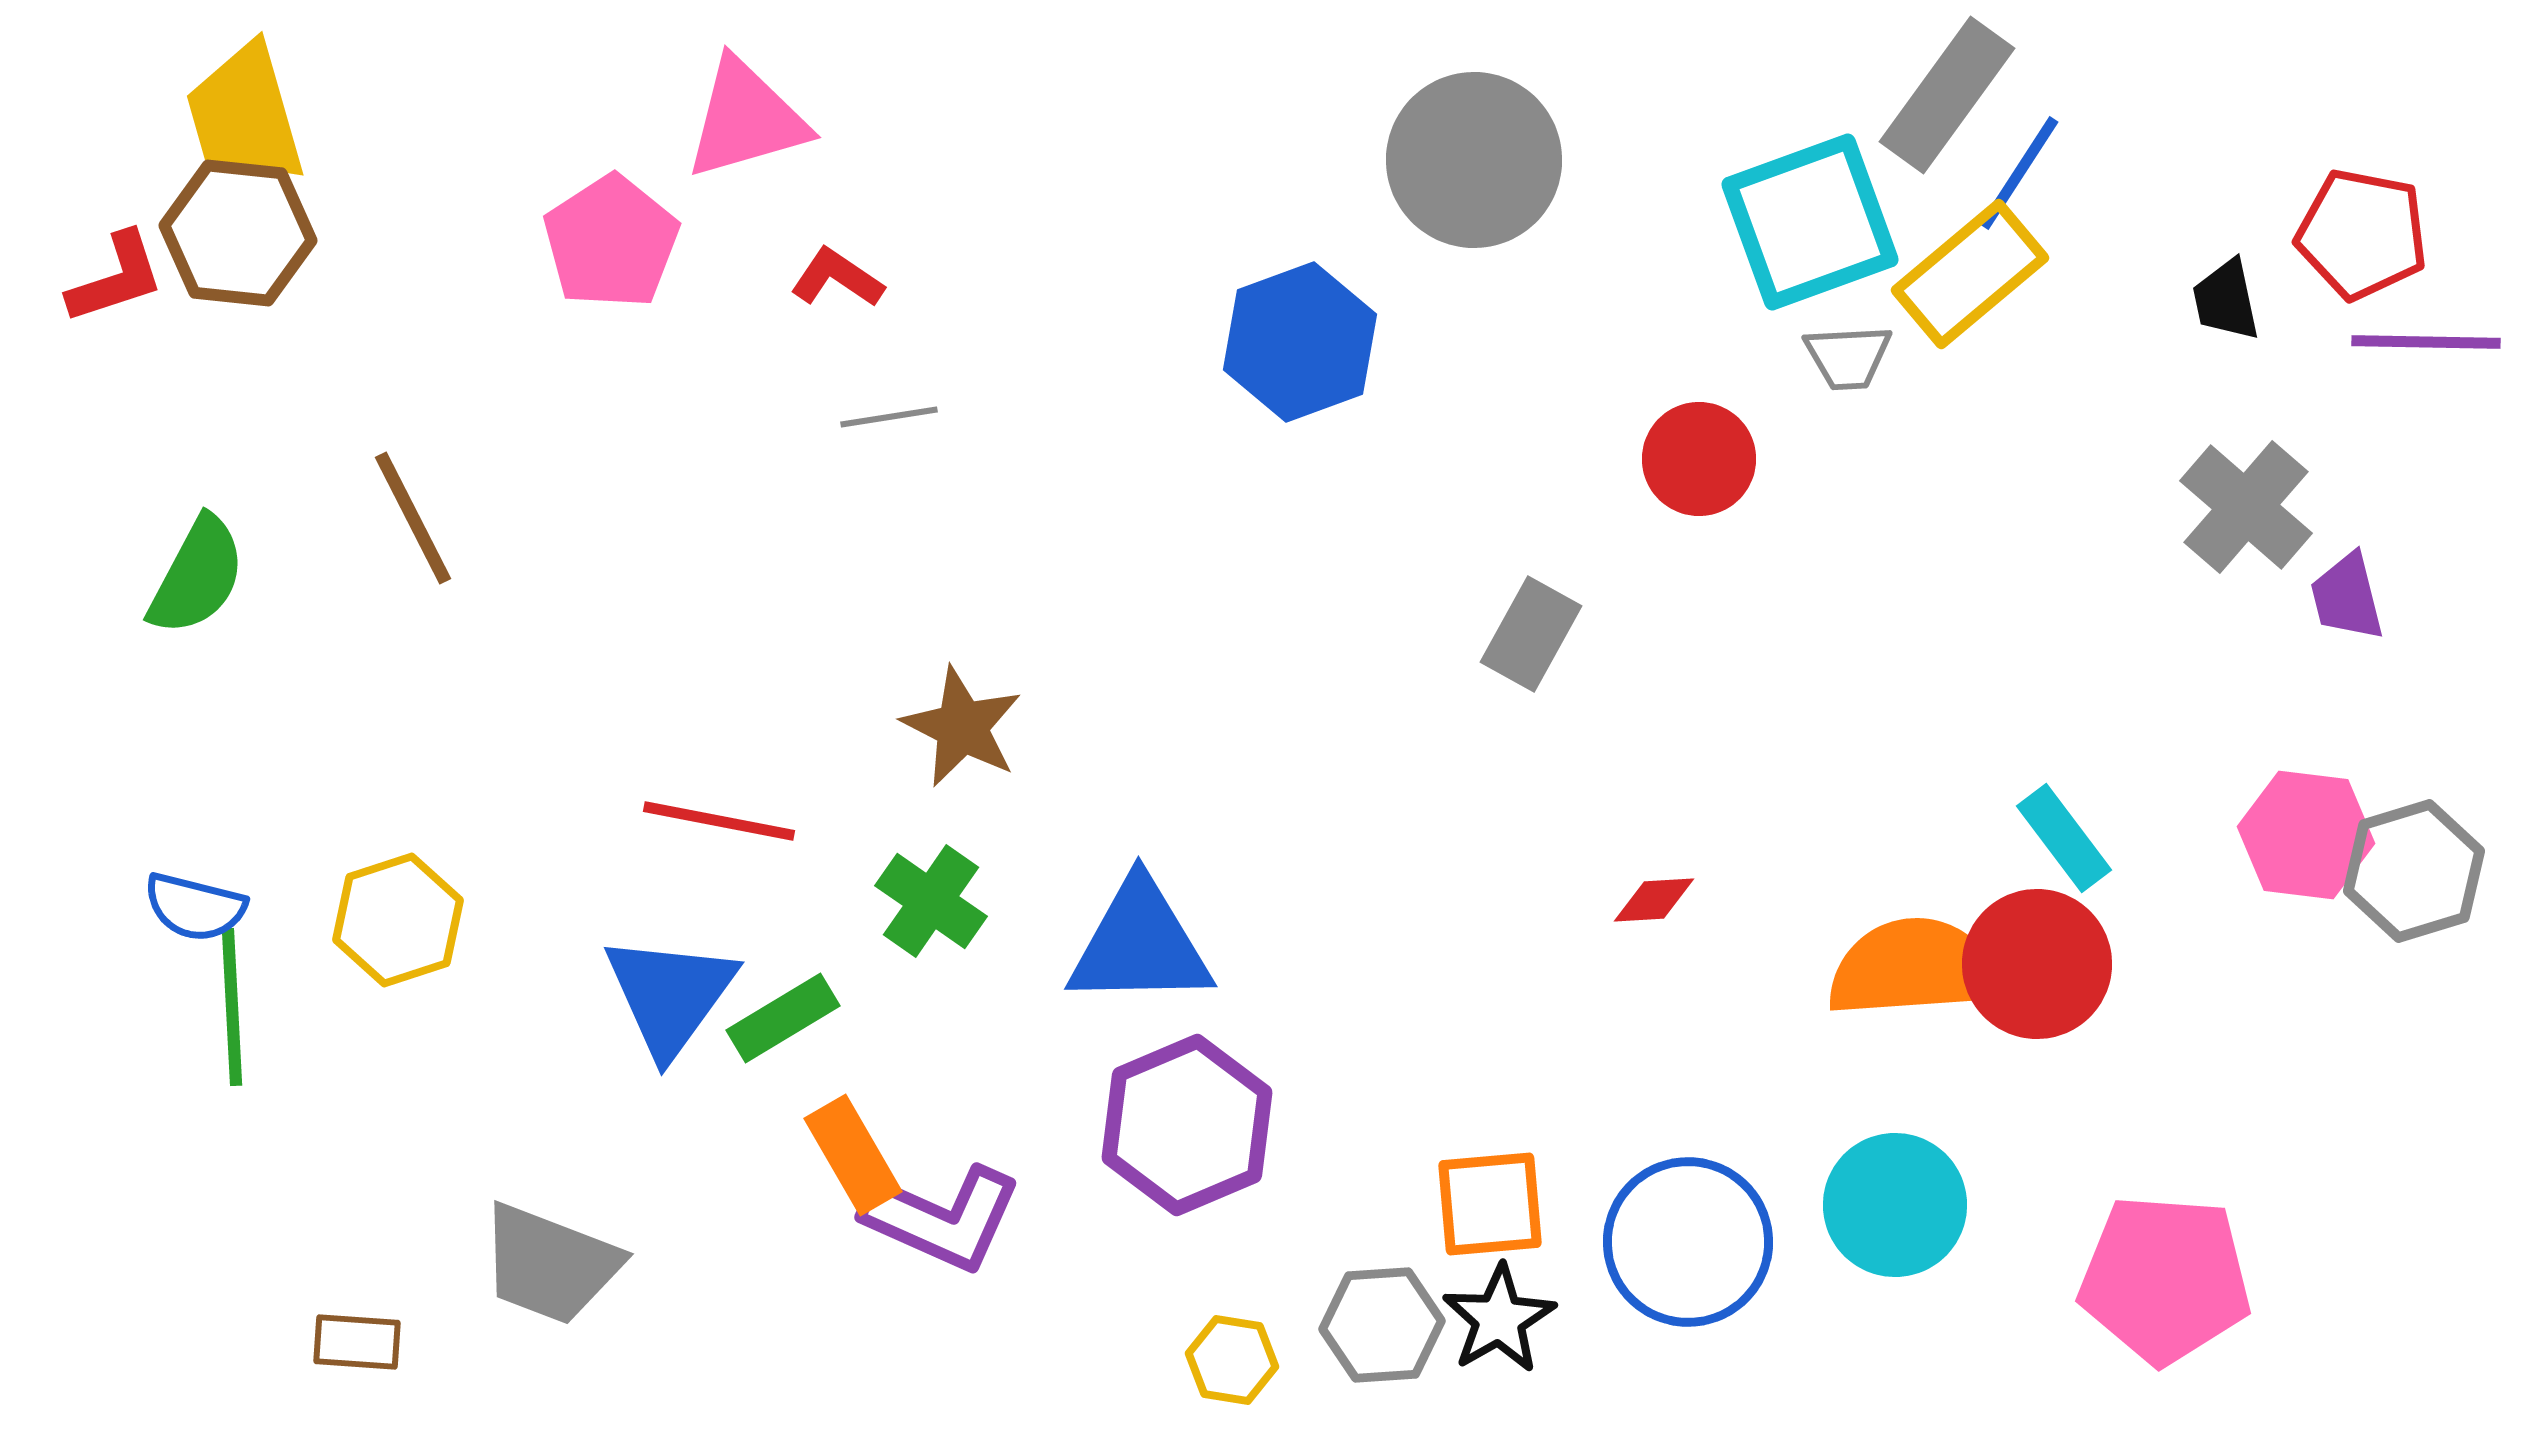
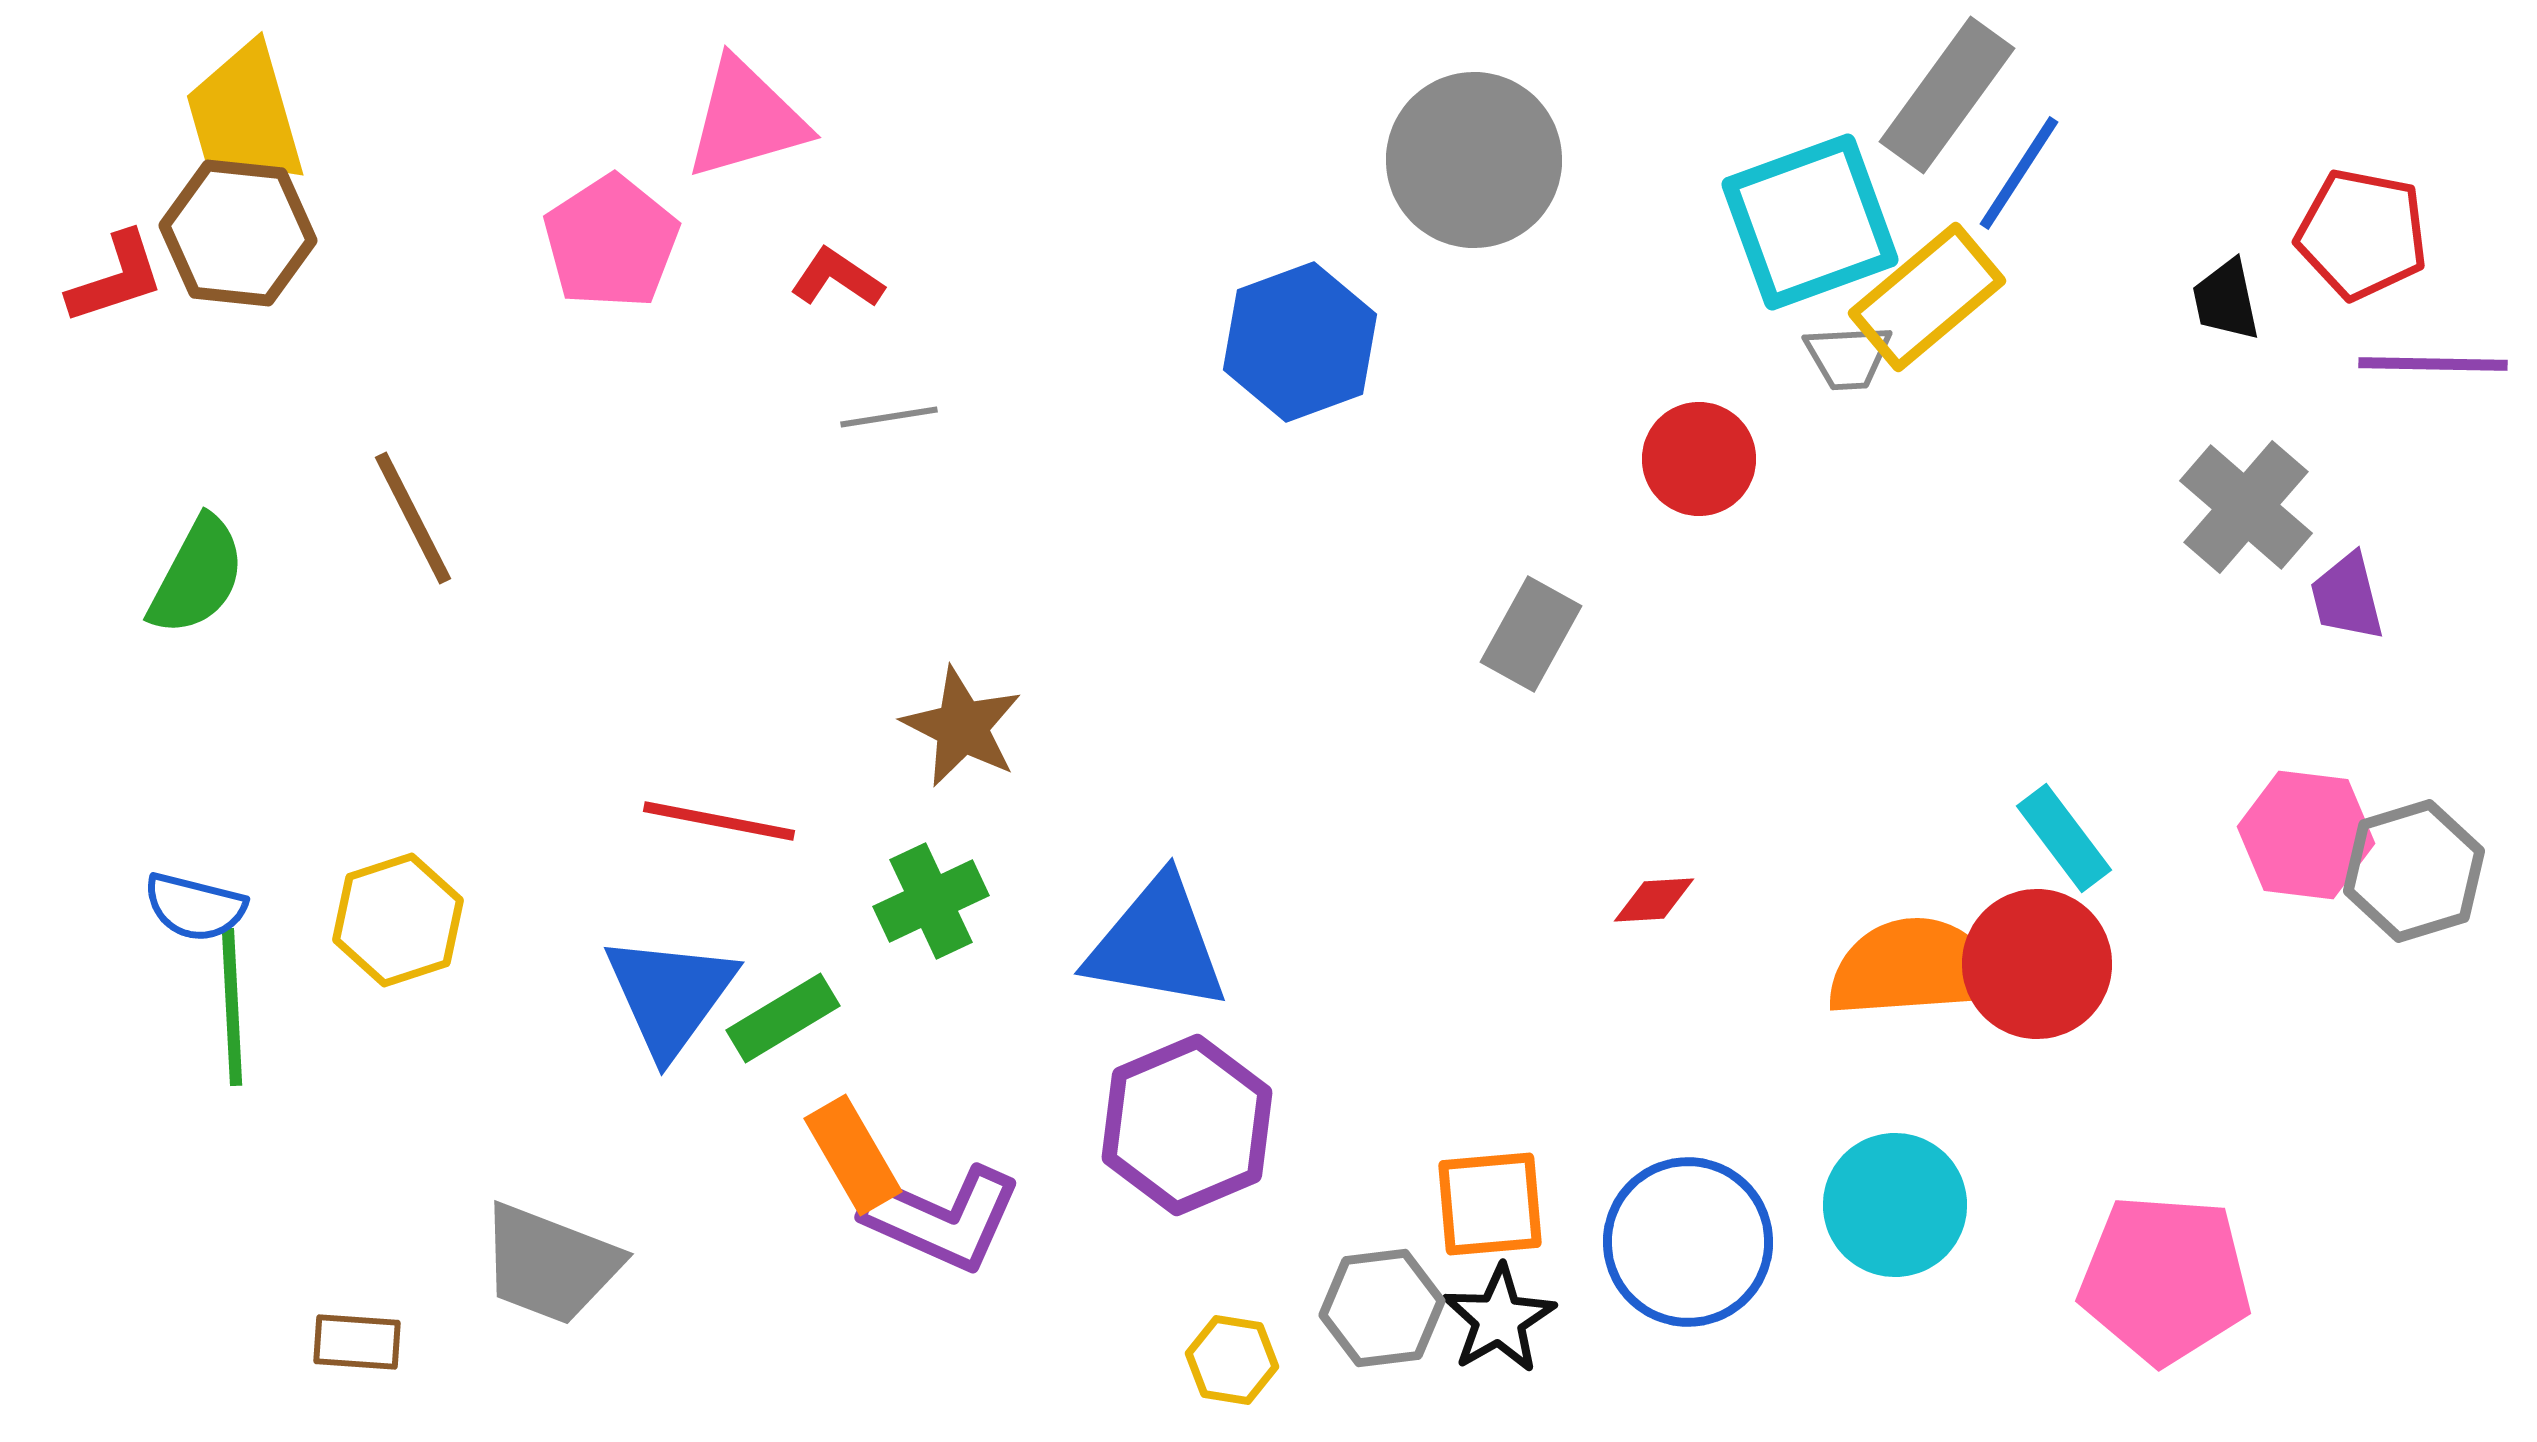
yellow rectangle at (1970, 274): moved 43 px left, 23 px down
purple line at (2426, 342): moved 7 px right, 22 px down
green cross at (931, 901): rotated 30 degrees clockwise
blue triangle at (1140, 944): moved 17 px right; rotated 11 degrees clockwise
gray hexagon at (1382, 1325): moved 17 px up; rotated 3 degrees counterclockwise
